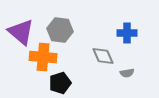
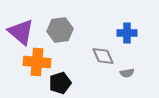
gray hexagon: rotated 15 degrees counterclockwise
orange cross: moved 6 px left, 5 px down
